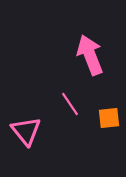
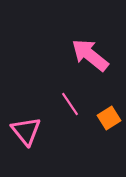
pink arrow: rotated 30 degrees counterclockwise
orange square: rotated 25 degrees counterclockwise
